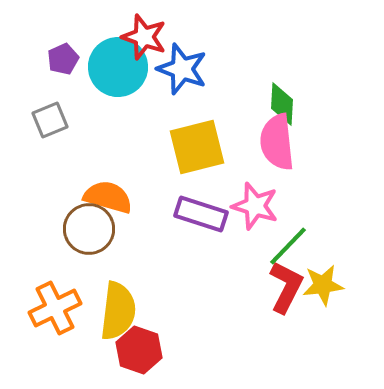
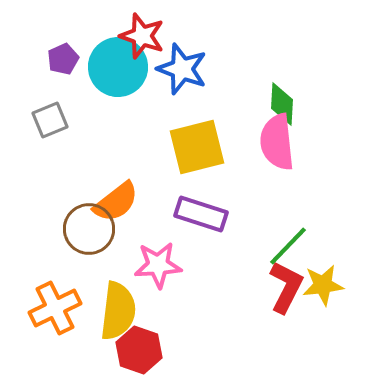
red star: moved 2 px left, 1 px up
orange semicircle: moved 8 px right, 5 px down; rotated 126 degrees clockwise
pink star: moved 97 px left, 59 px down; rotated 21 degrees counterclockwise
